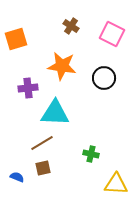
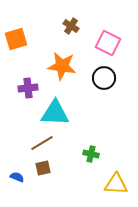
pink square: moved 4 px left, 9 px down
